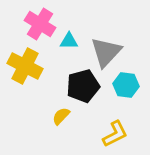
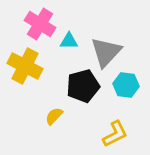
yellow semicircle: moved 7 px left
